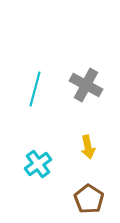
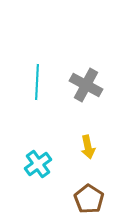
cyan line: moved 2 px right, 7 px up; rotated 12 degrees counterclockwise
